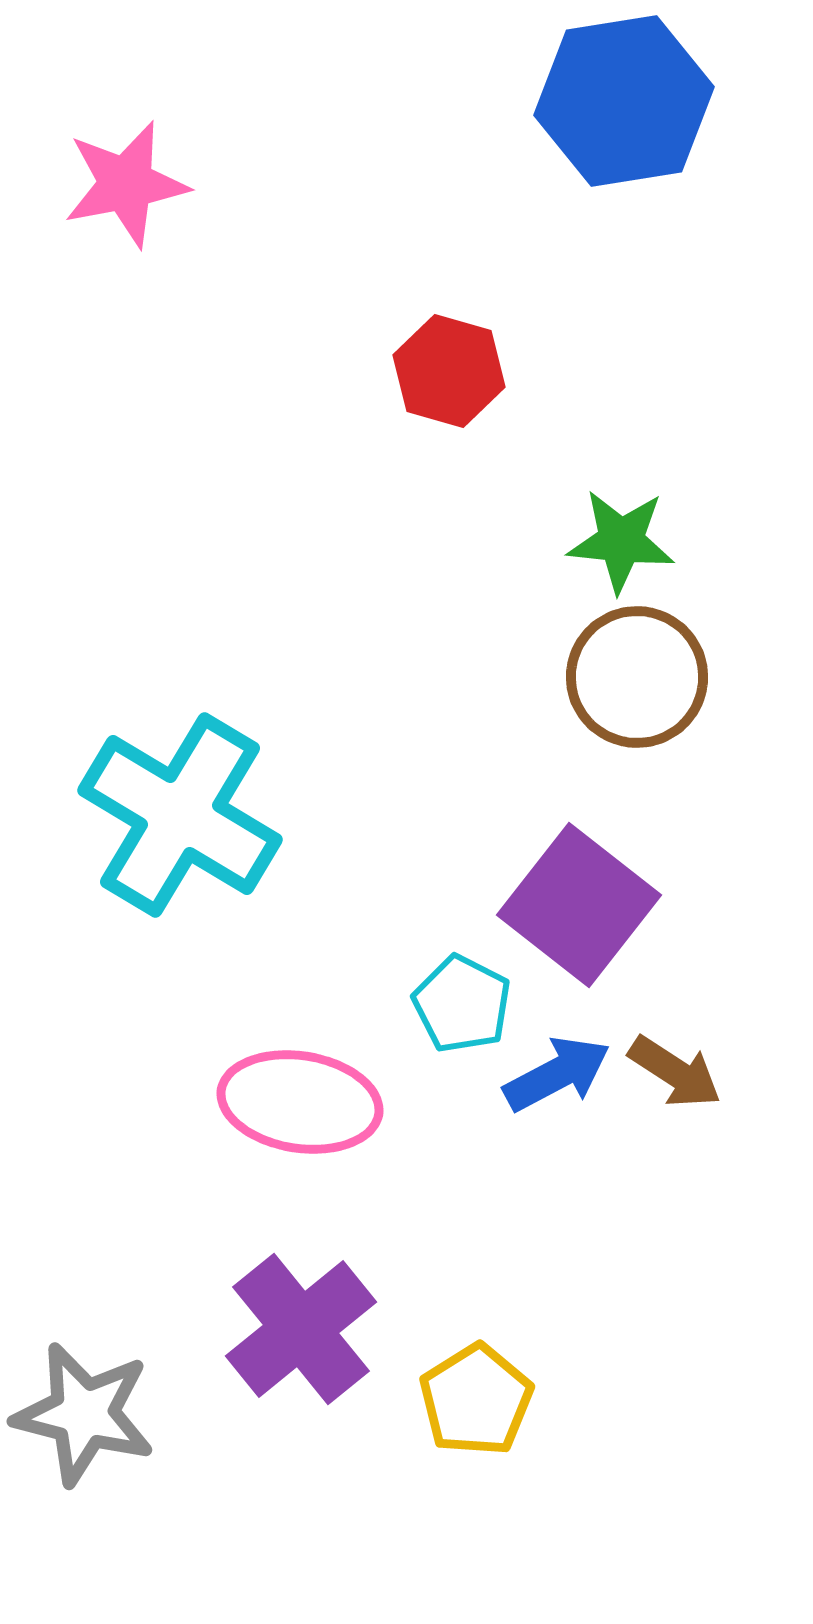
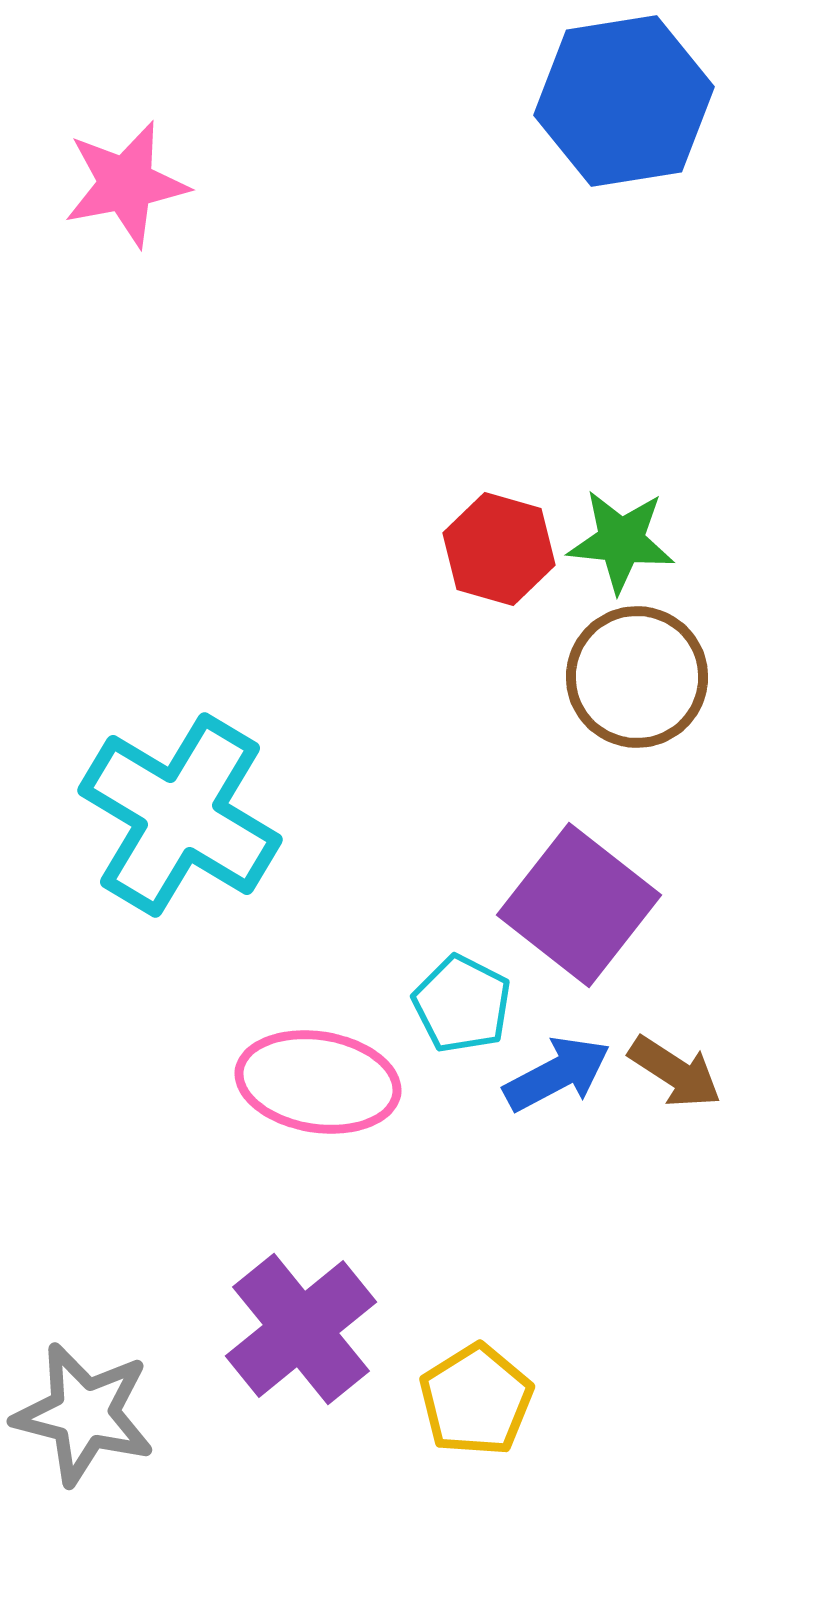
red hexagon: moved 50 px right, 178 px down
pink ellipse: moved 18 px right, 20 px up
